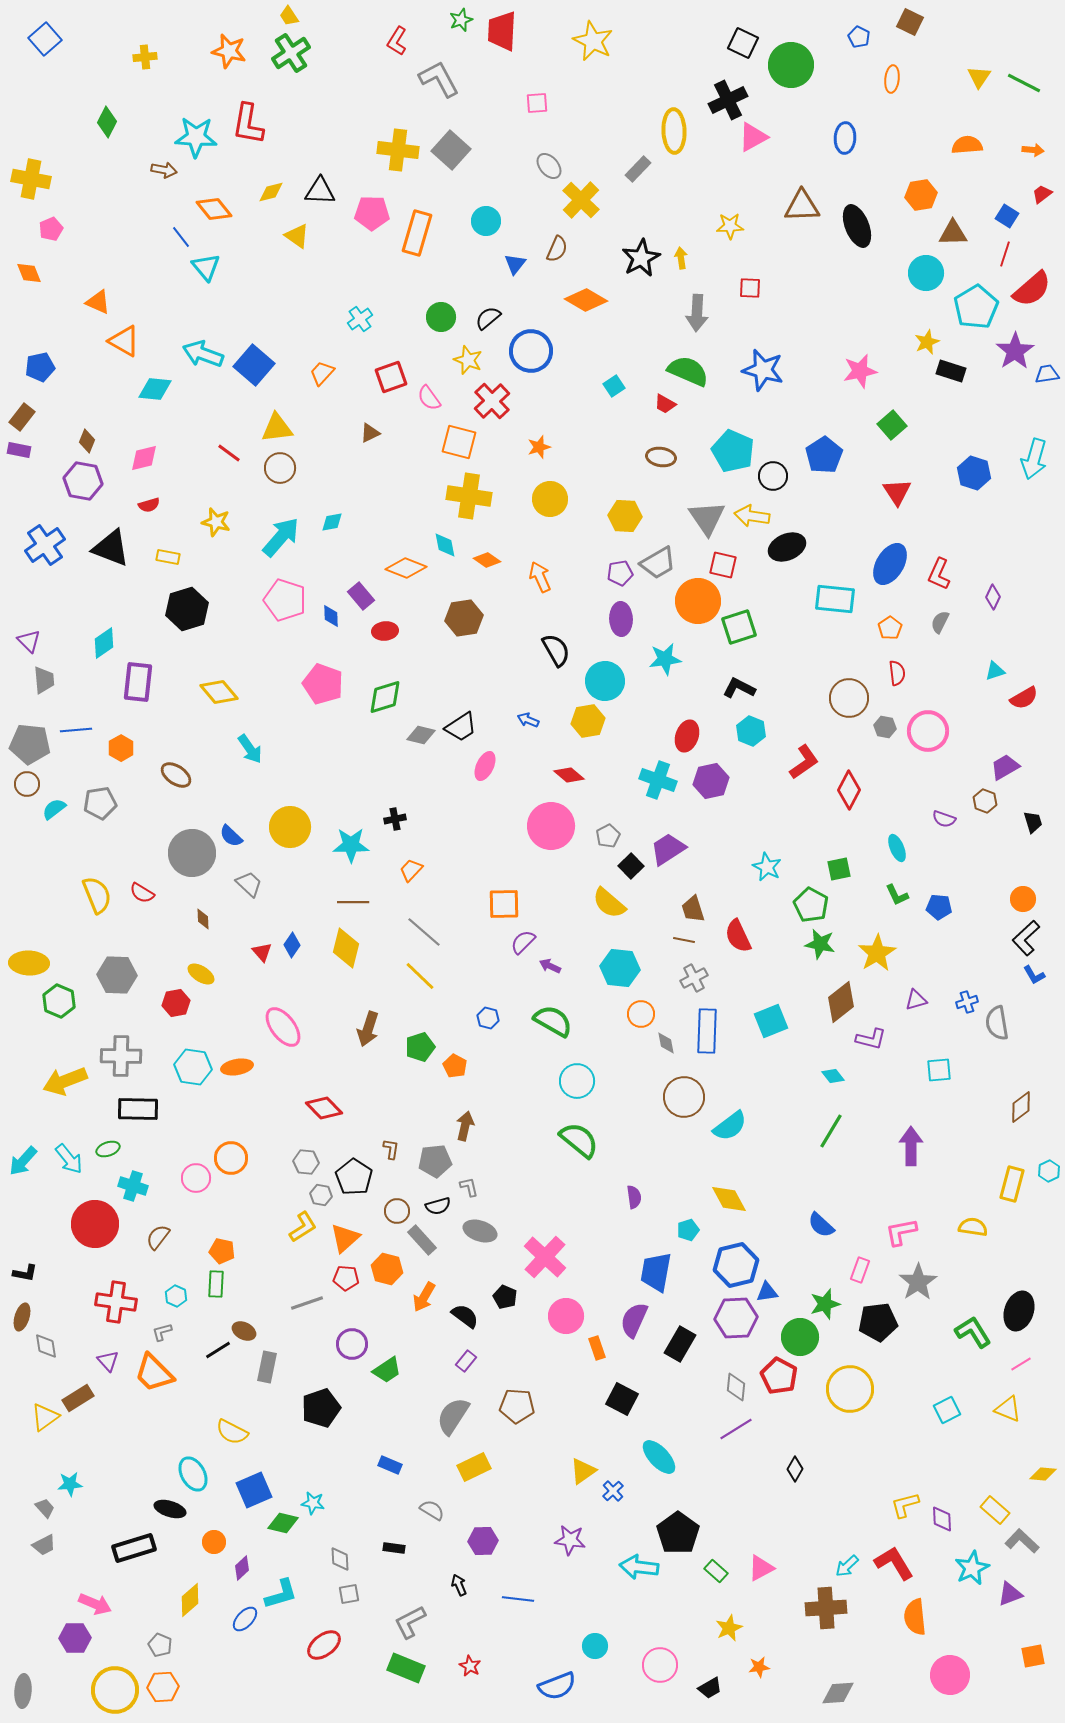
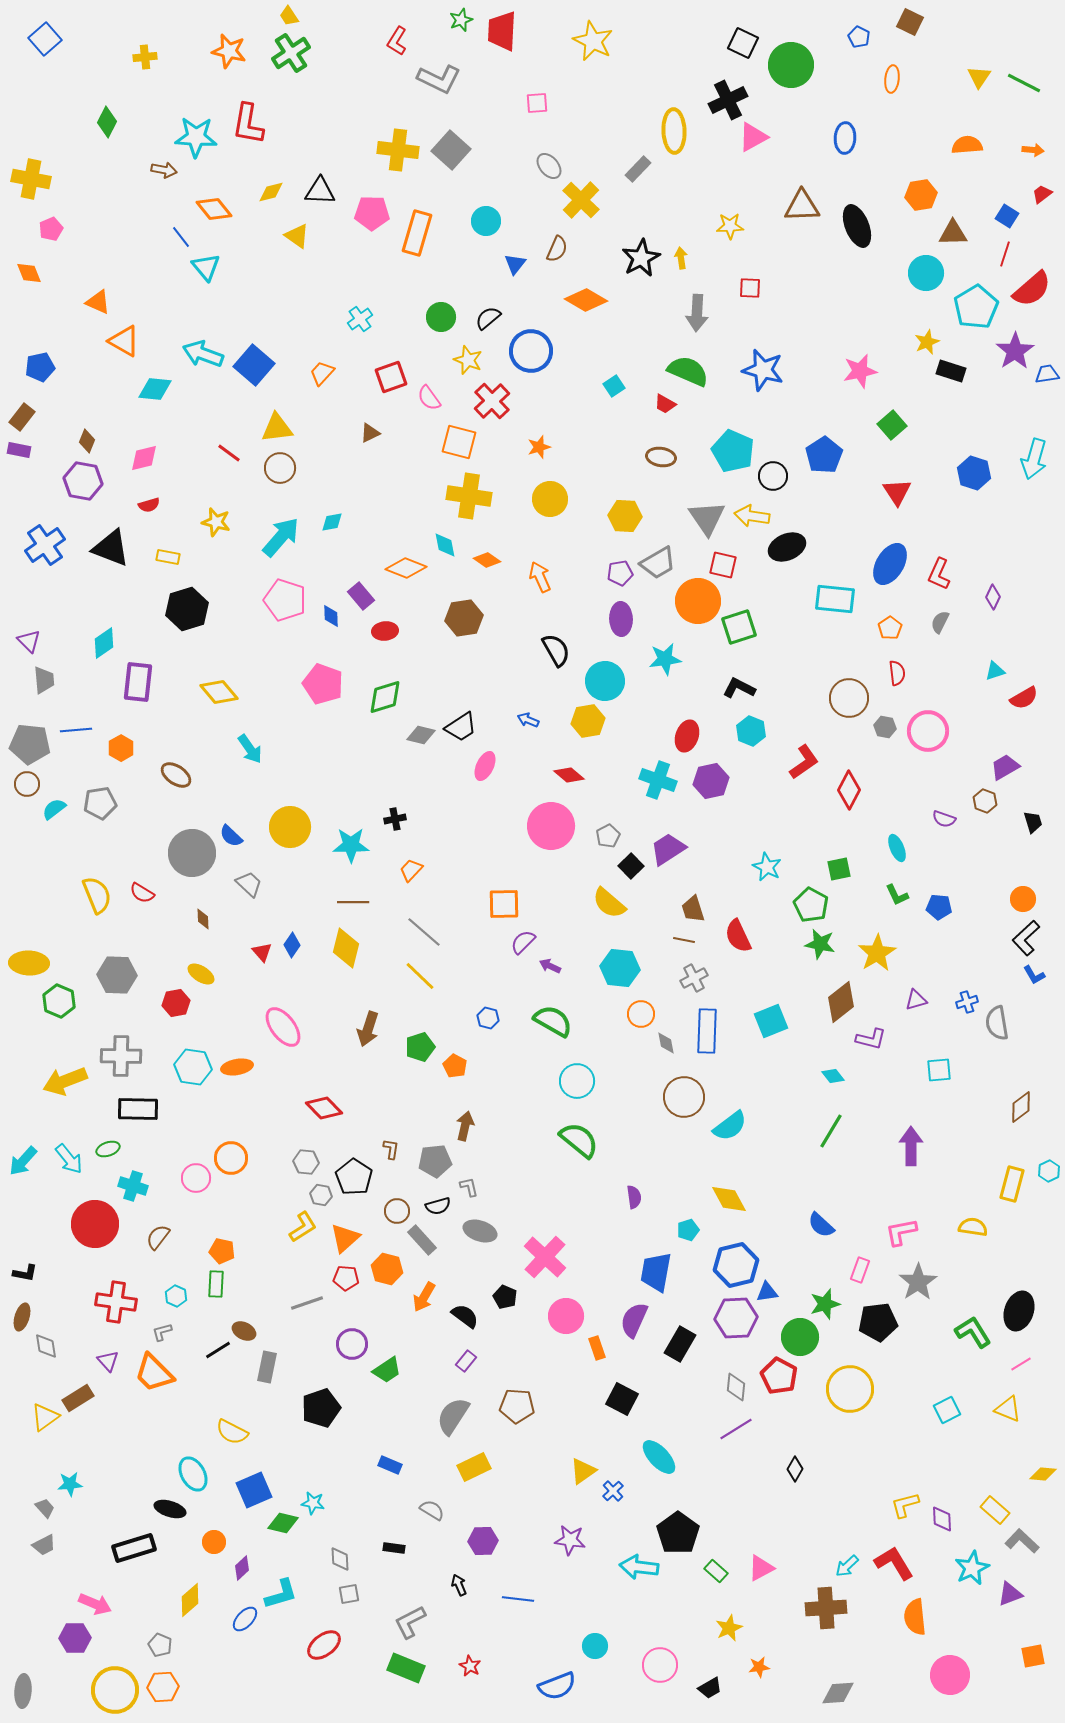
gray L-shape at (439, 79): rotated 144 degrees clockwise
